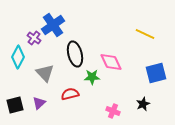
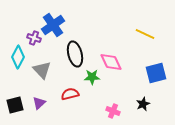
purple cross: rotated 16 degrees counterclockwise
gray triangle: moved 3 px left, 3 px up
